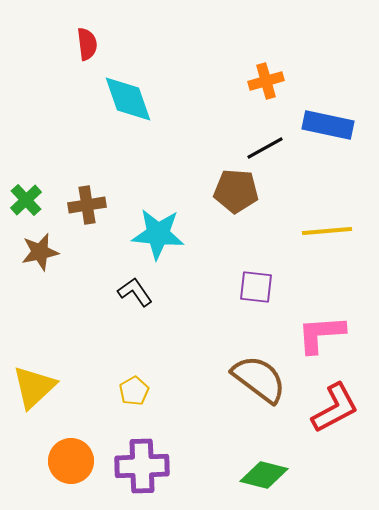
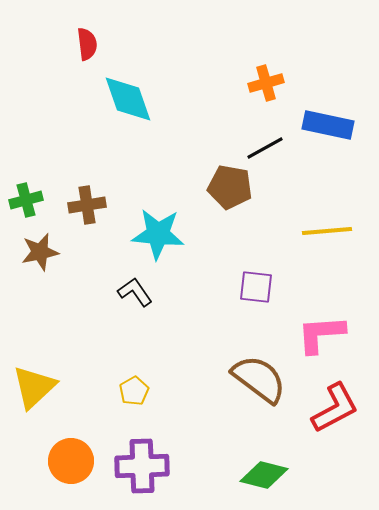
orange cross: moved 2 px down
brown pentagon: moved 6 px left, 4 px up; rotated 6 degrees clockwise
green cross: rotated 28 degrees clockwise
